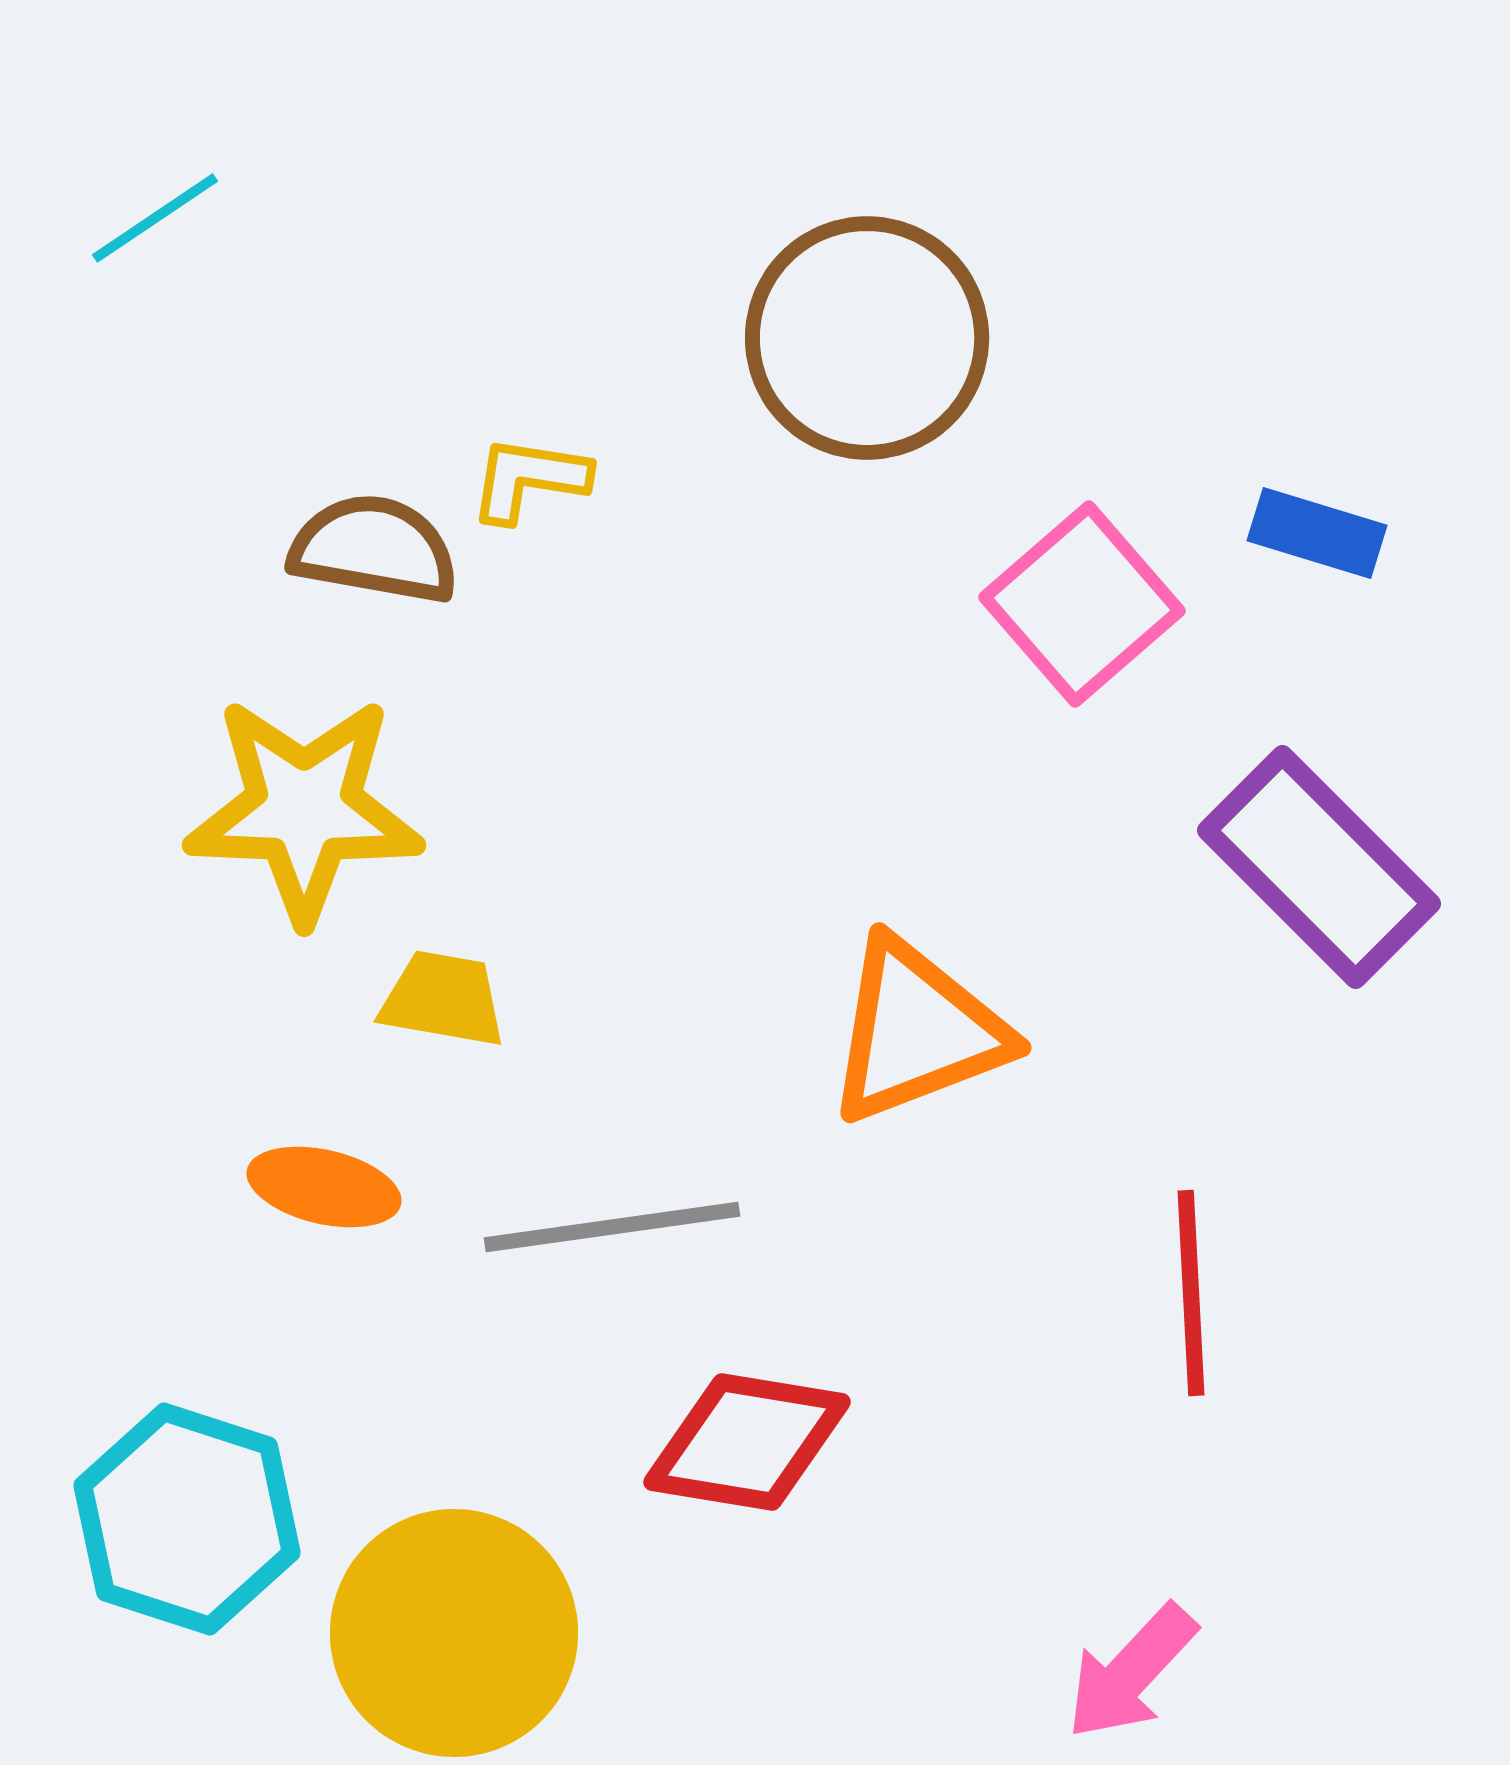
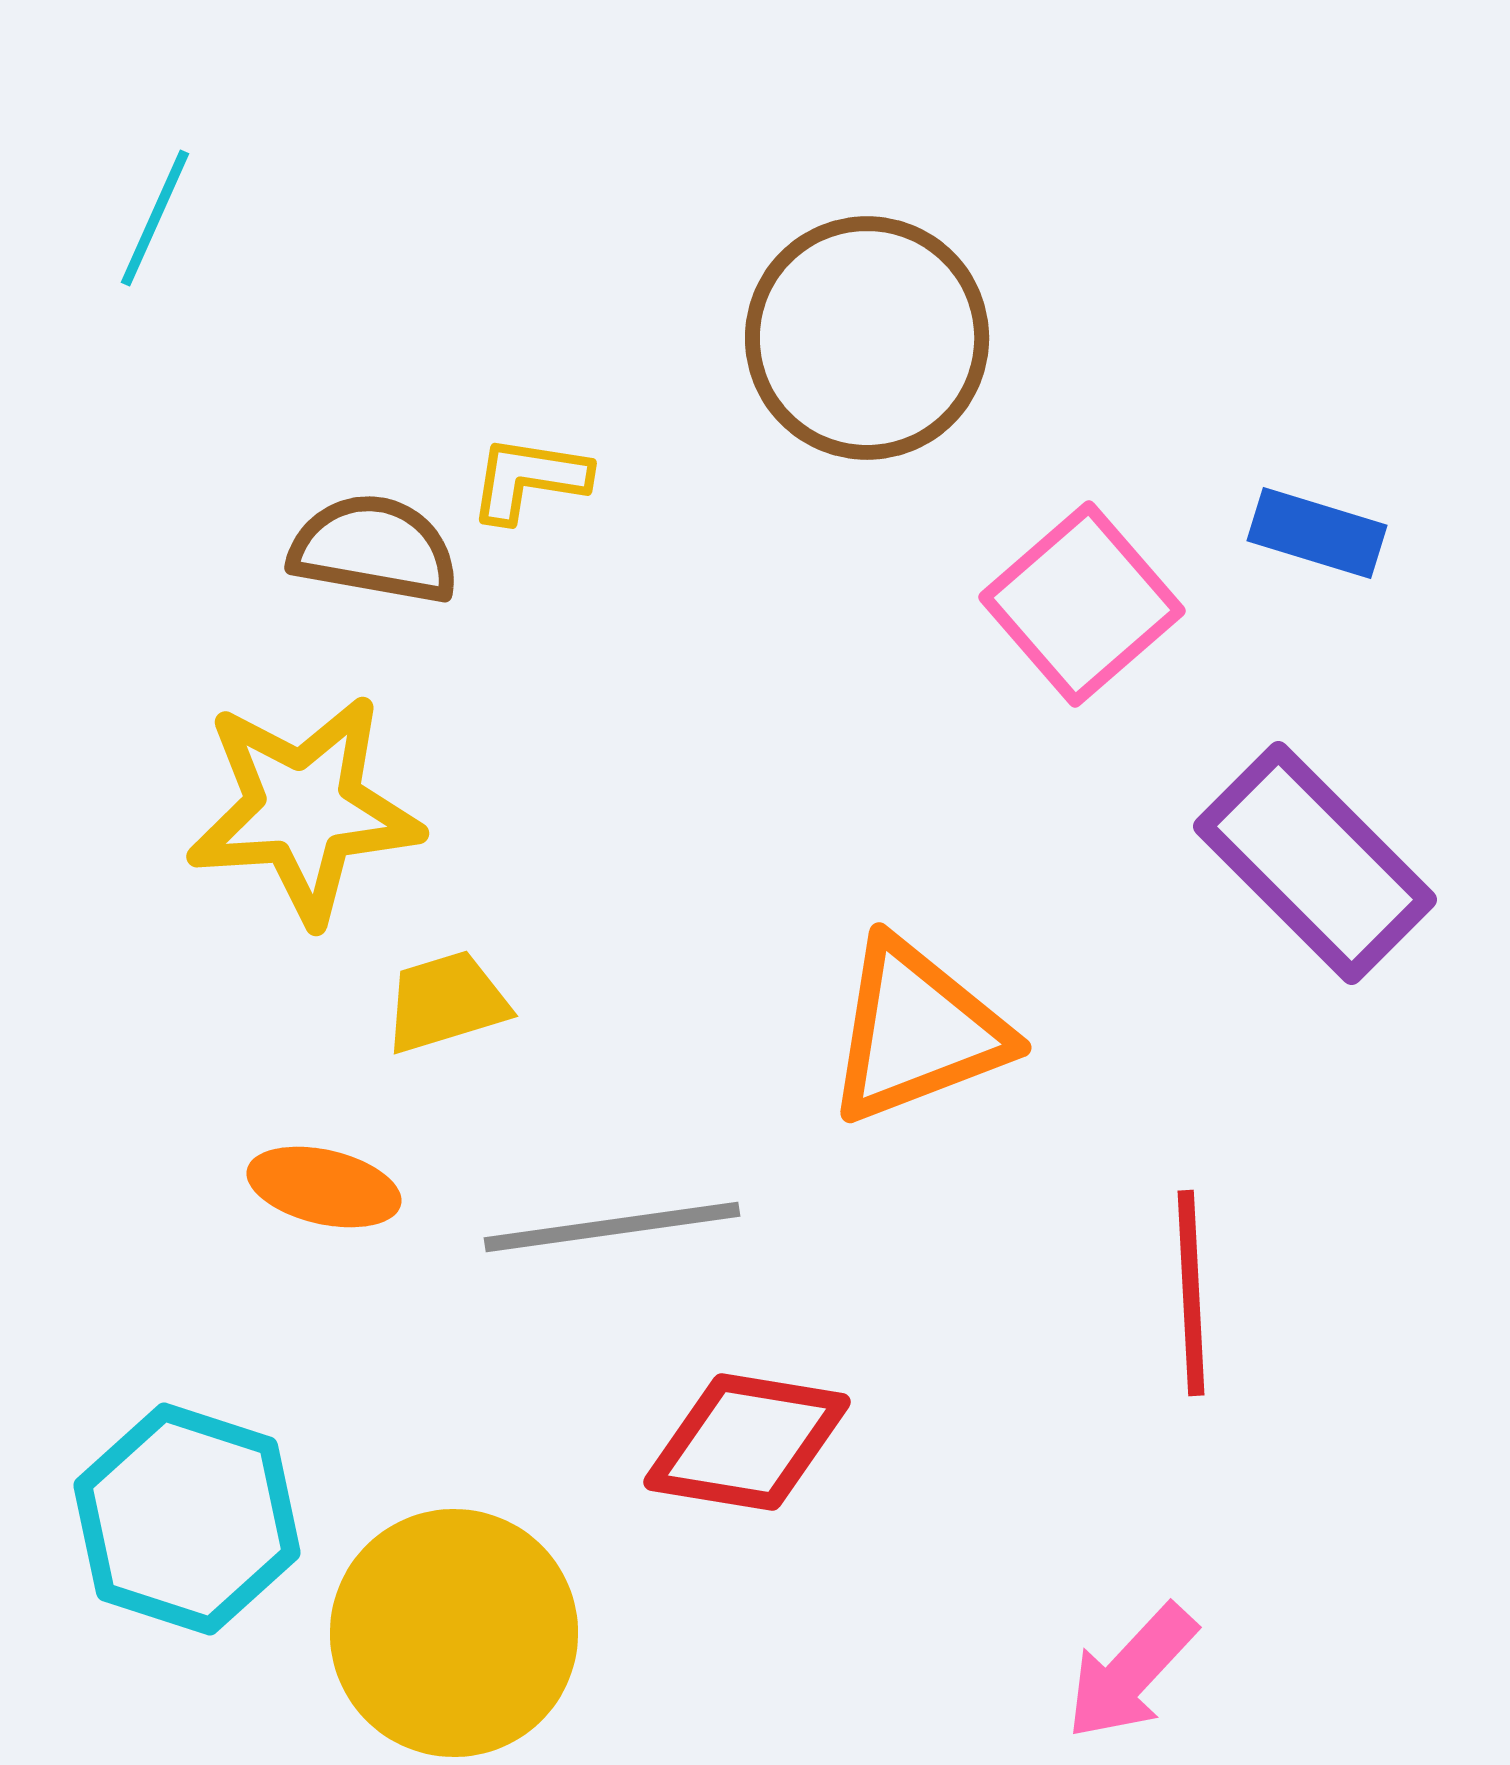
cyan line: rotated 32 degrees counterclockwise
yellow star: rotated 6 degrees counterclockwise
purple rectangle: moved 4 px left, 4 px up
yellow trapezoid: moved 3 px right, 3 px down; rotated 27 degrees counterclockwise
